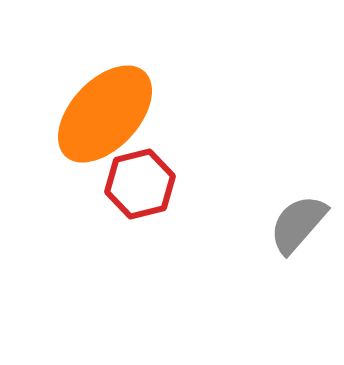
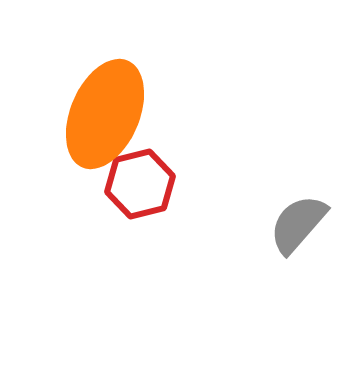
orange ellipse: rotated 20 degrees counterclockwise
